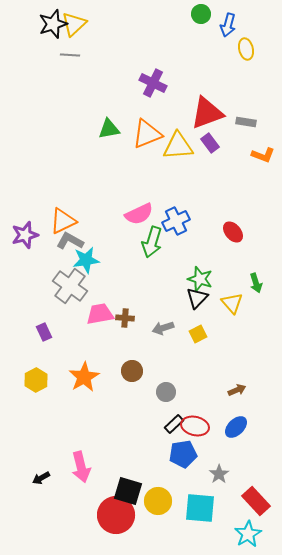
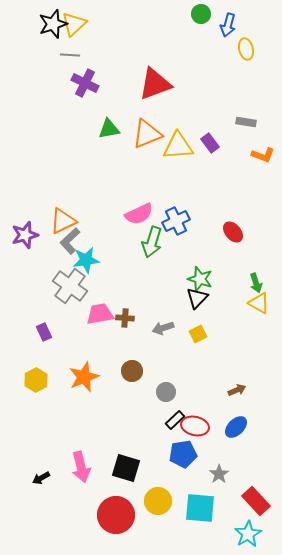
purple cross at (153, 83): moved 68 px left
red triangle at (207, 113): moved 52 px left, 29 px up
gray L-shape at (70, 241): rotated 72 degrees counterclockwise
yellow triangle at (232, 303): moved 27 px right; rotated 20 degrees counterclockwise
orange star at (84, 377): rotated 8 degrees clockwise
black rectangle at (174, 424): moved 1 px right, 4 px up
black square at (128, 491): moved 2 px left, 23 px up
